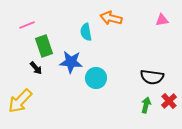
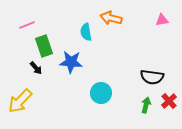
cyan circle: moved 5 px right, 15 px down
